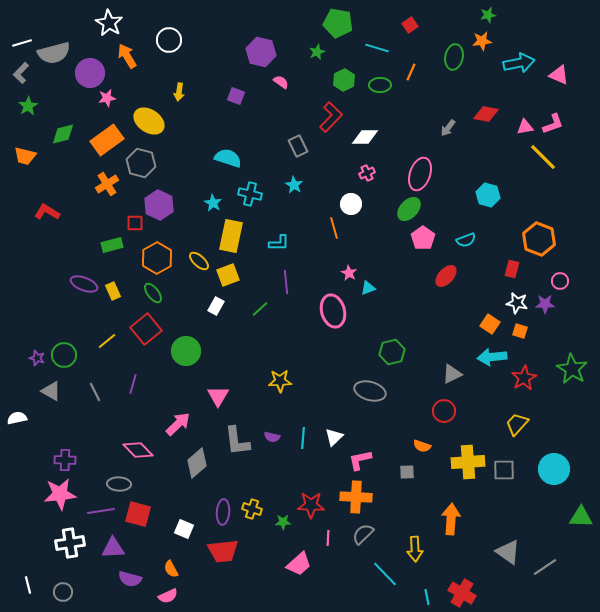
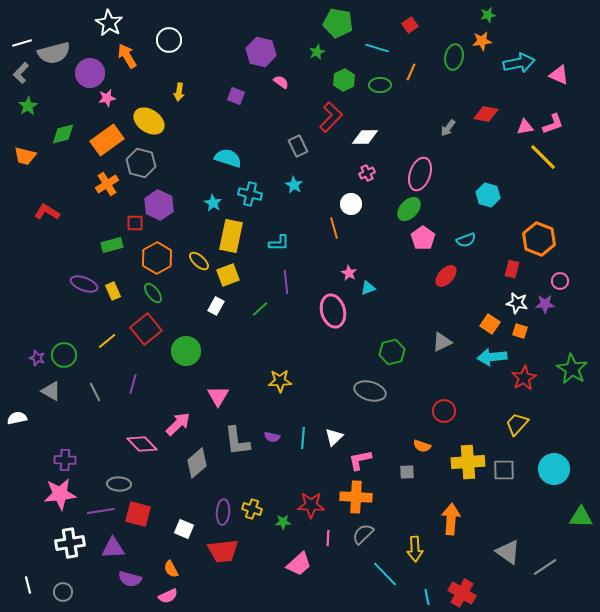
gray triangle at (452, 374): moved 10 px left, 32 px up
pink diamond at (138, 450): moved 4 px right, 6 px up
